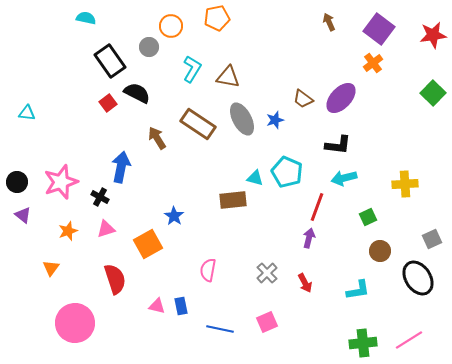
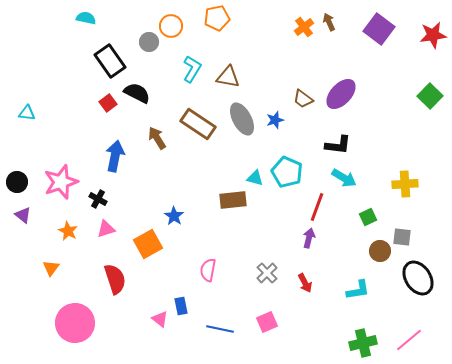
gray circle at (149, 47): moved 5 px up
orange cross at (373, 63): moved 69 px left, 36 px up
green square at (433, 93): moved 3 px left, 3 px down
purple ellipse at (341, 98): moved 4 px up
blue arrow at (121, 167): moved 6 px left, 11 px up
cyan arrow at (344, 178): rotated 135 degrees counterclockwise
black cross at (100, 197): moved 2 px left, 2 px down
orange star at (68, 231): rotated 24 degrees counterclockwise
gray square at (432, 239): moved 30 px left, 2 px up; rotated 30 degrees clockwise
pink triangle at (157, 306): moved 3 px right, 13 px down; rotated 24 degrees clockwise
pink line at (409, 340): rotated 8 degrees counterclockwise
green cross at (363, 343): rotated 8 degrees counterclockwise
